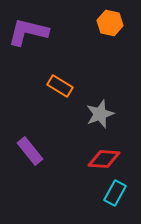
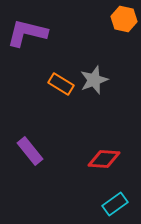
orange hexagon: moved 14 px right, 4 px up
purple L-shape: moved 1 px left, 1 px down
orange rectangle: moved 1 px right, 2 px up
gray star: moved 6 px left, 34 px up
cyan rectangle: moved 11 px down; rotated 25 degrees clockwise
